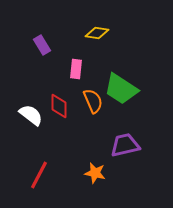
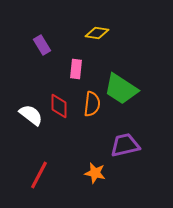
orange semicircle: moved 1 px left, 3 px down; rotated 30 degrees clockwise
